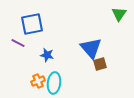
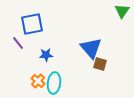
green triangle: moved 3 px right, 3 px up
purple line: rotated 24 degrees clockwise
blue star: moved 1 px left; rotated 16 degrees counterclockwise
brown square: rotated 32 degrees clockwise
orange cross: rotated 24 degrees counterclockwise
